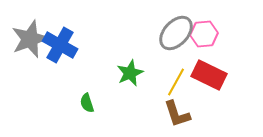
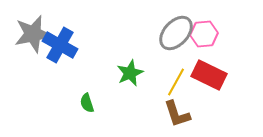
gray star: moved 3 px right, 5 px up; rotated 9 degrees clockwise
